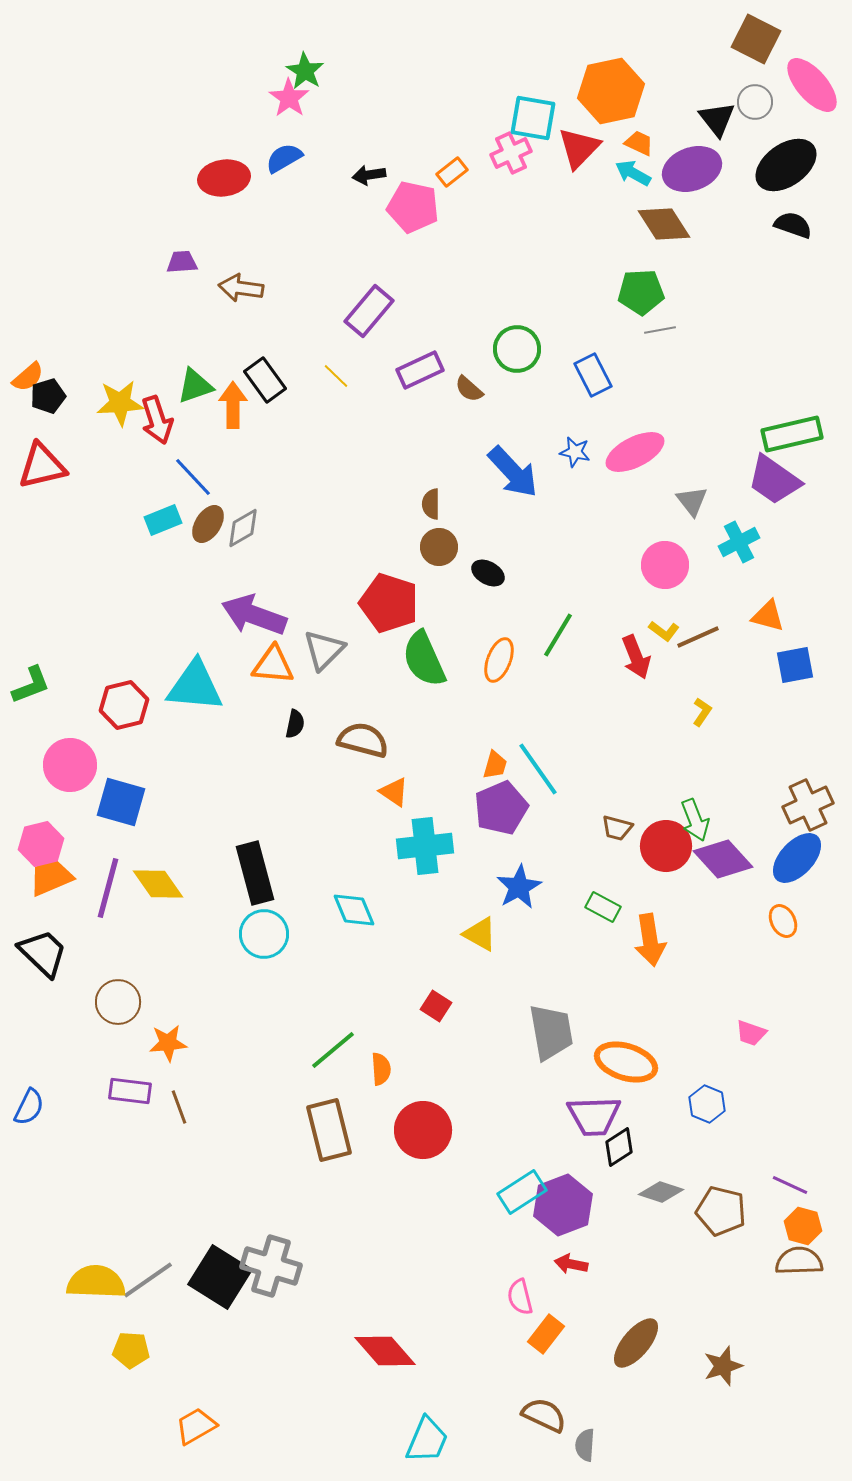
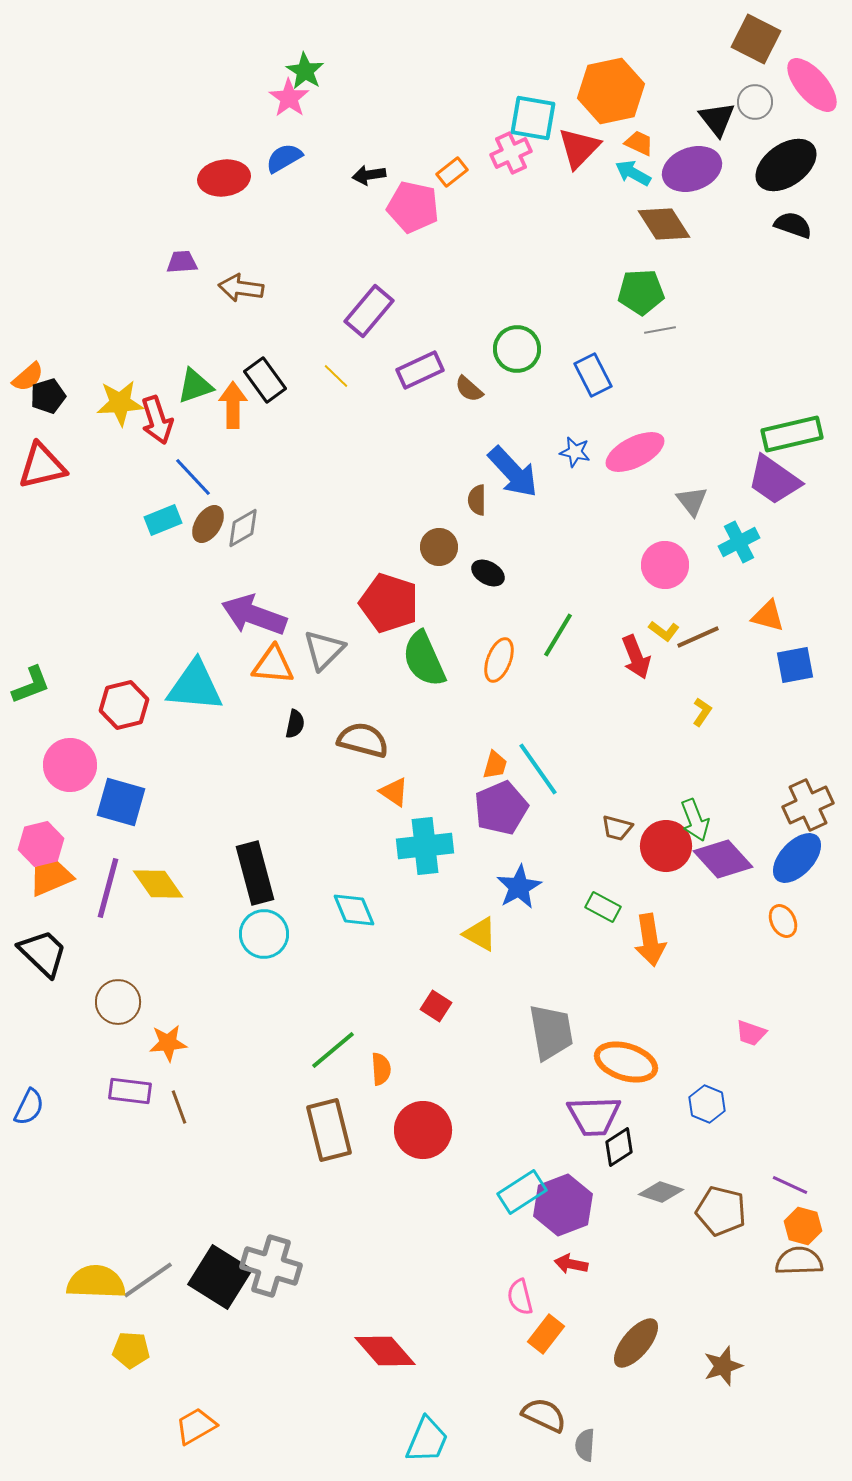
brown semicircle at (431, 504): moved 46 px right, 4 px up
